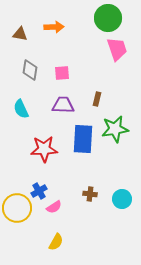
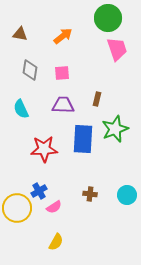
orange arrow: moved 9 px right, 9 px down; rotated 36 degrees counterclockwise
green star: rotated 12 degrees counterclockwise
cyan circle: moved 5 px right, 4 px up
